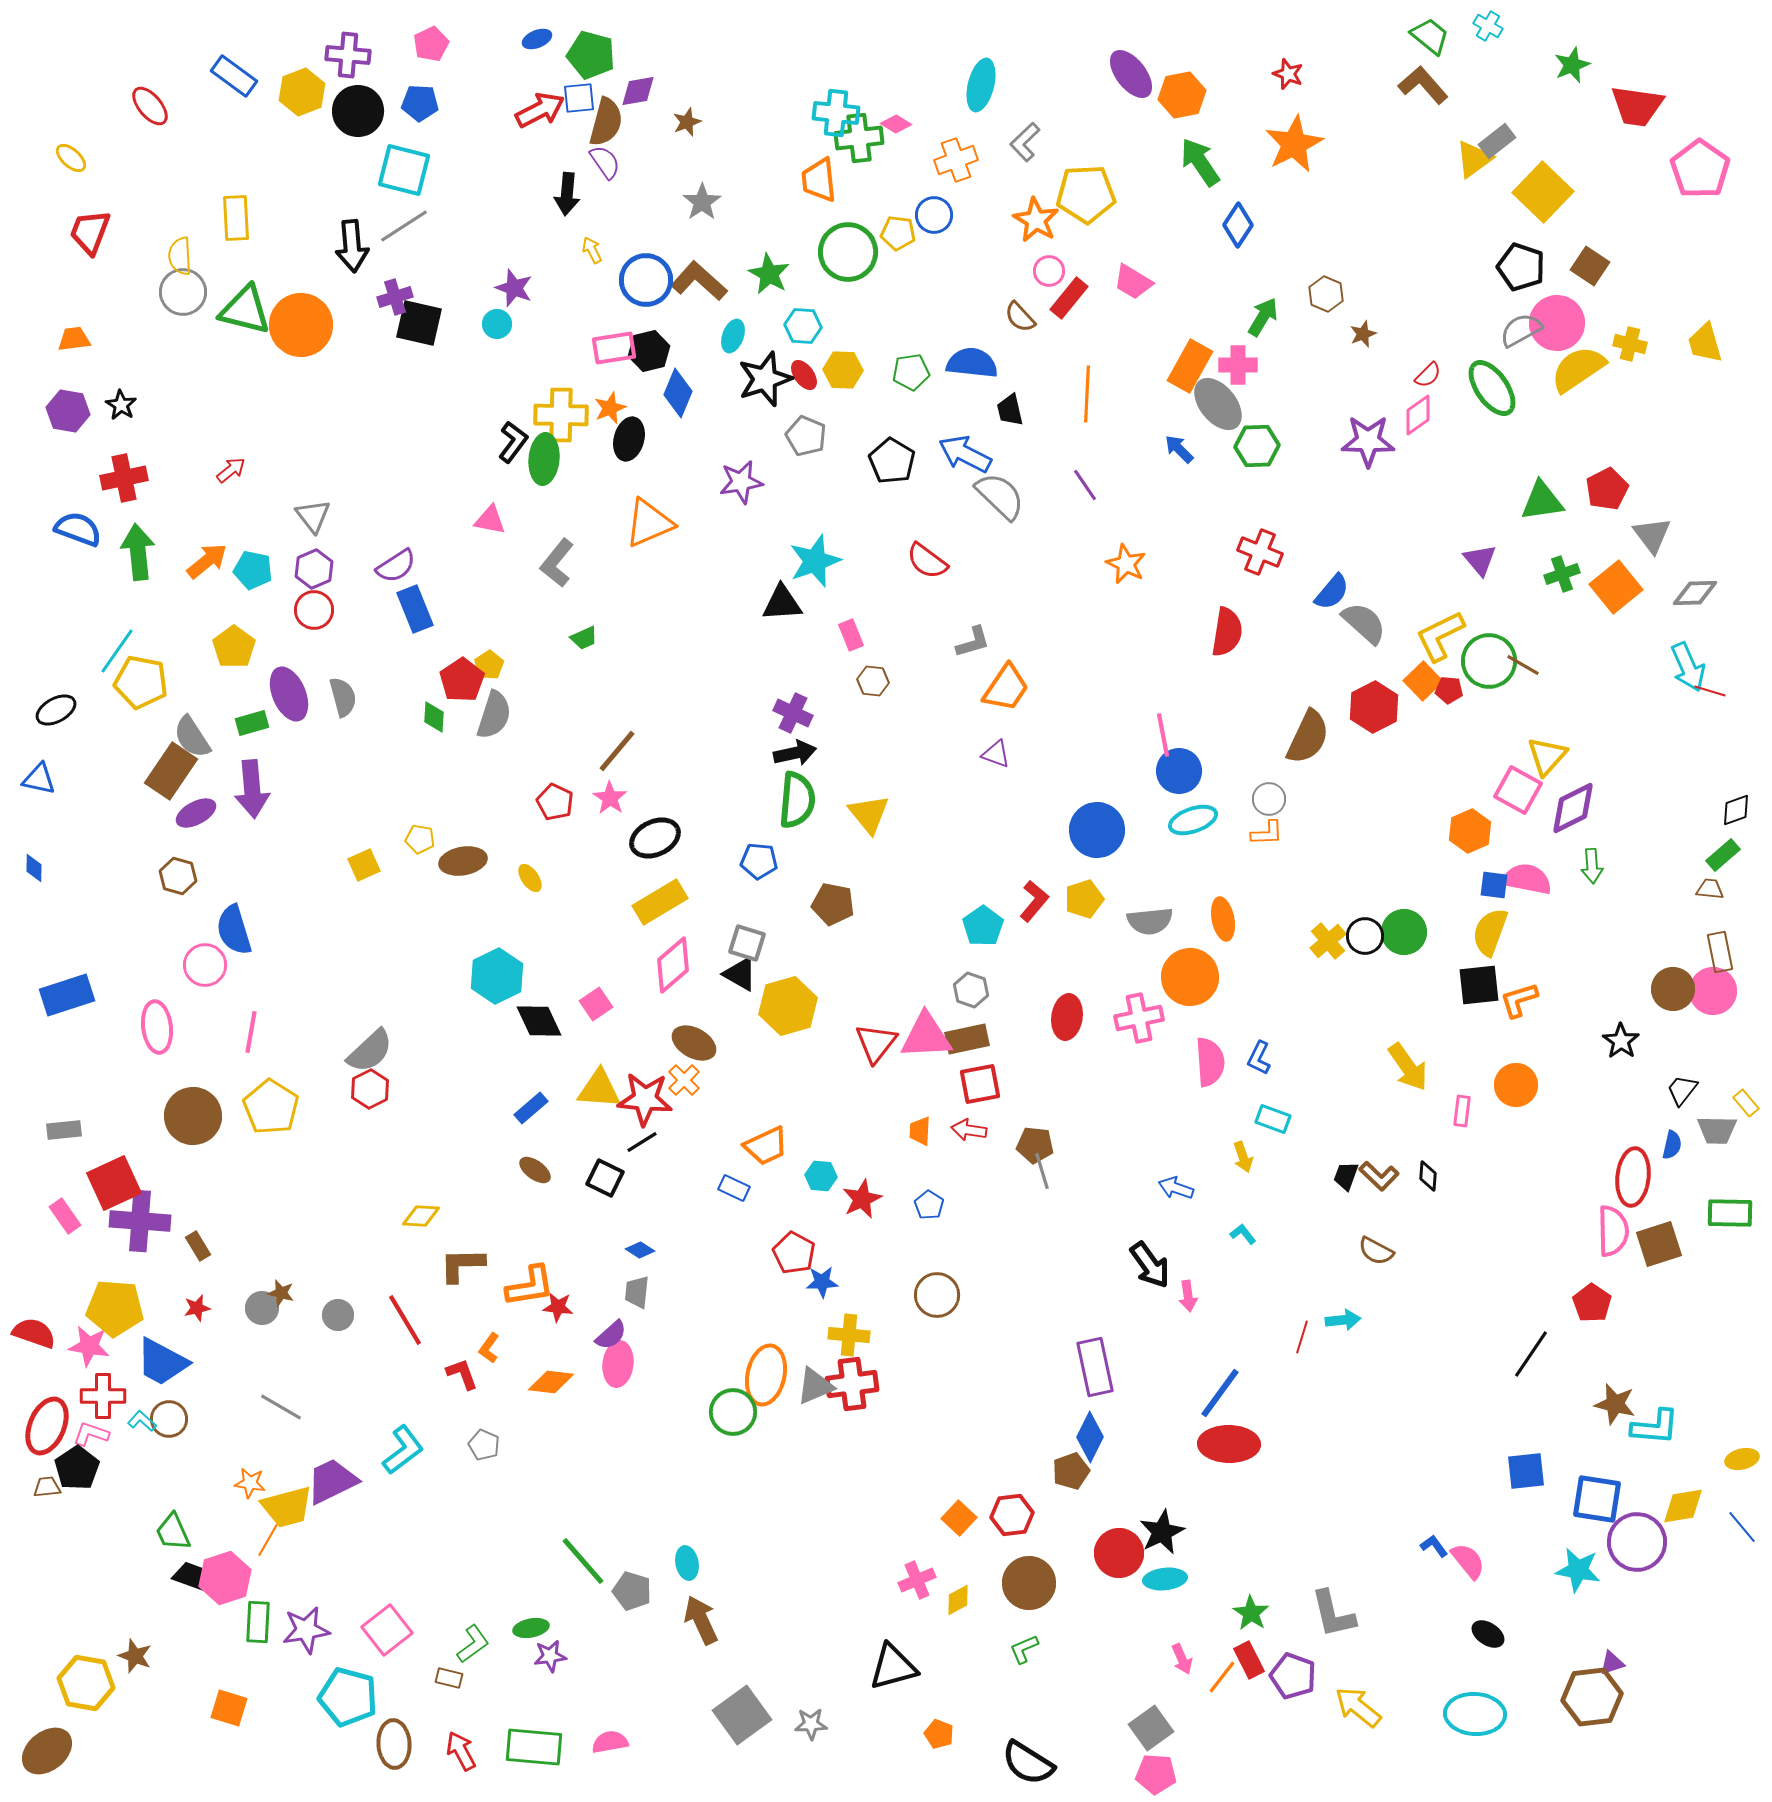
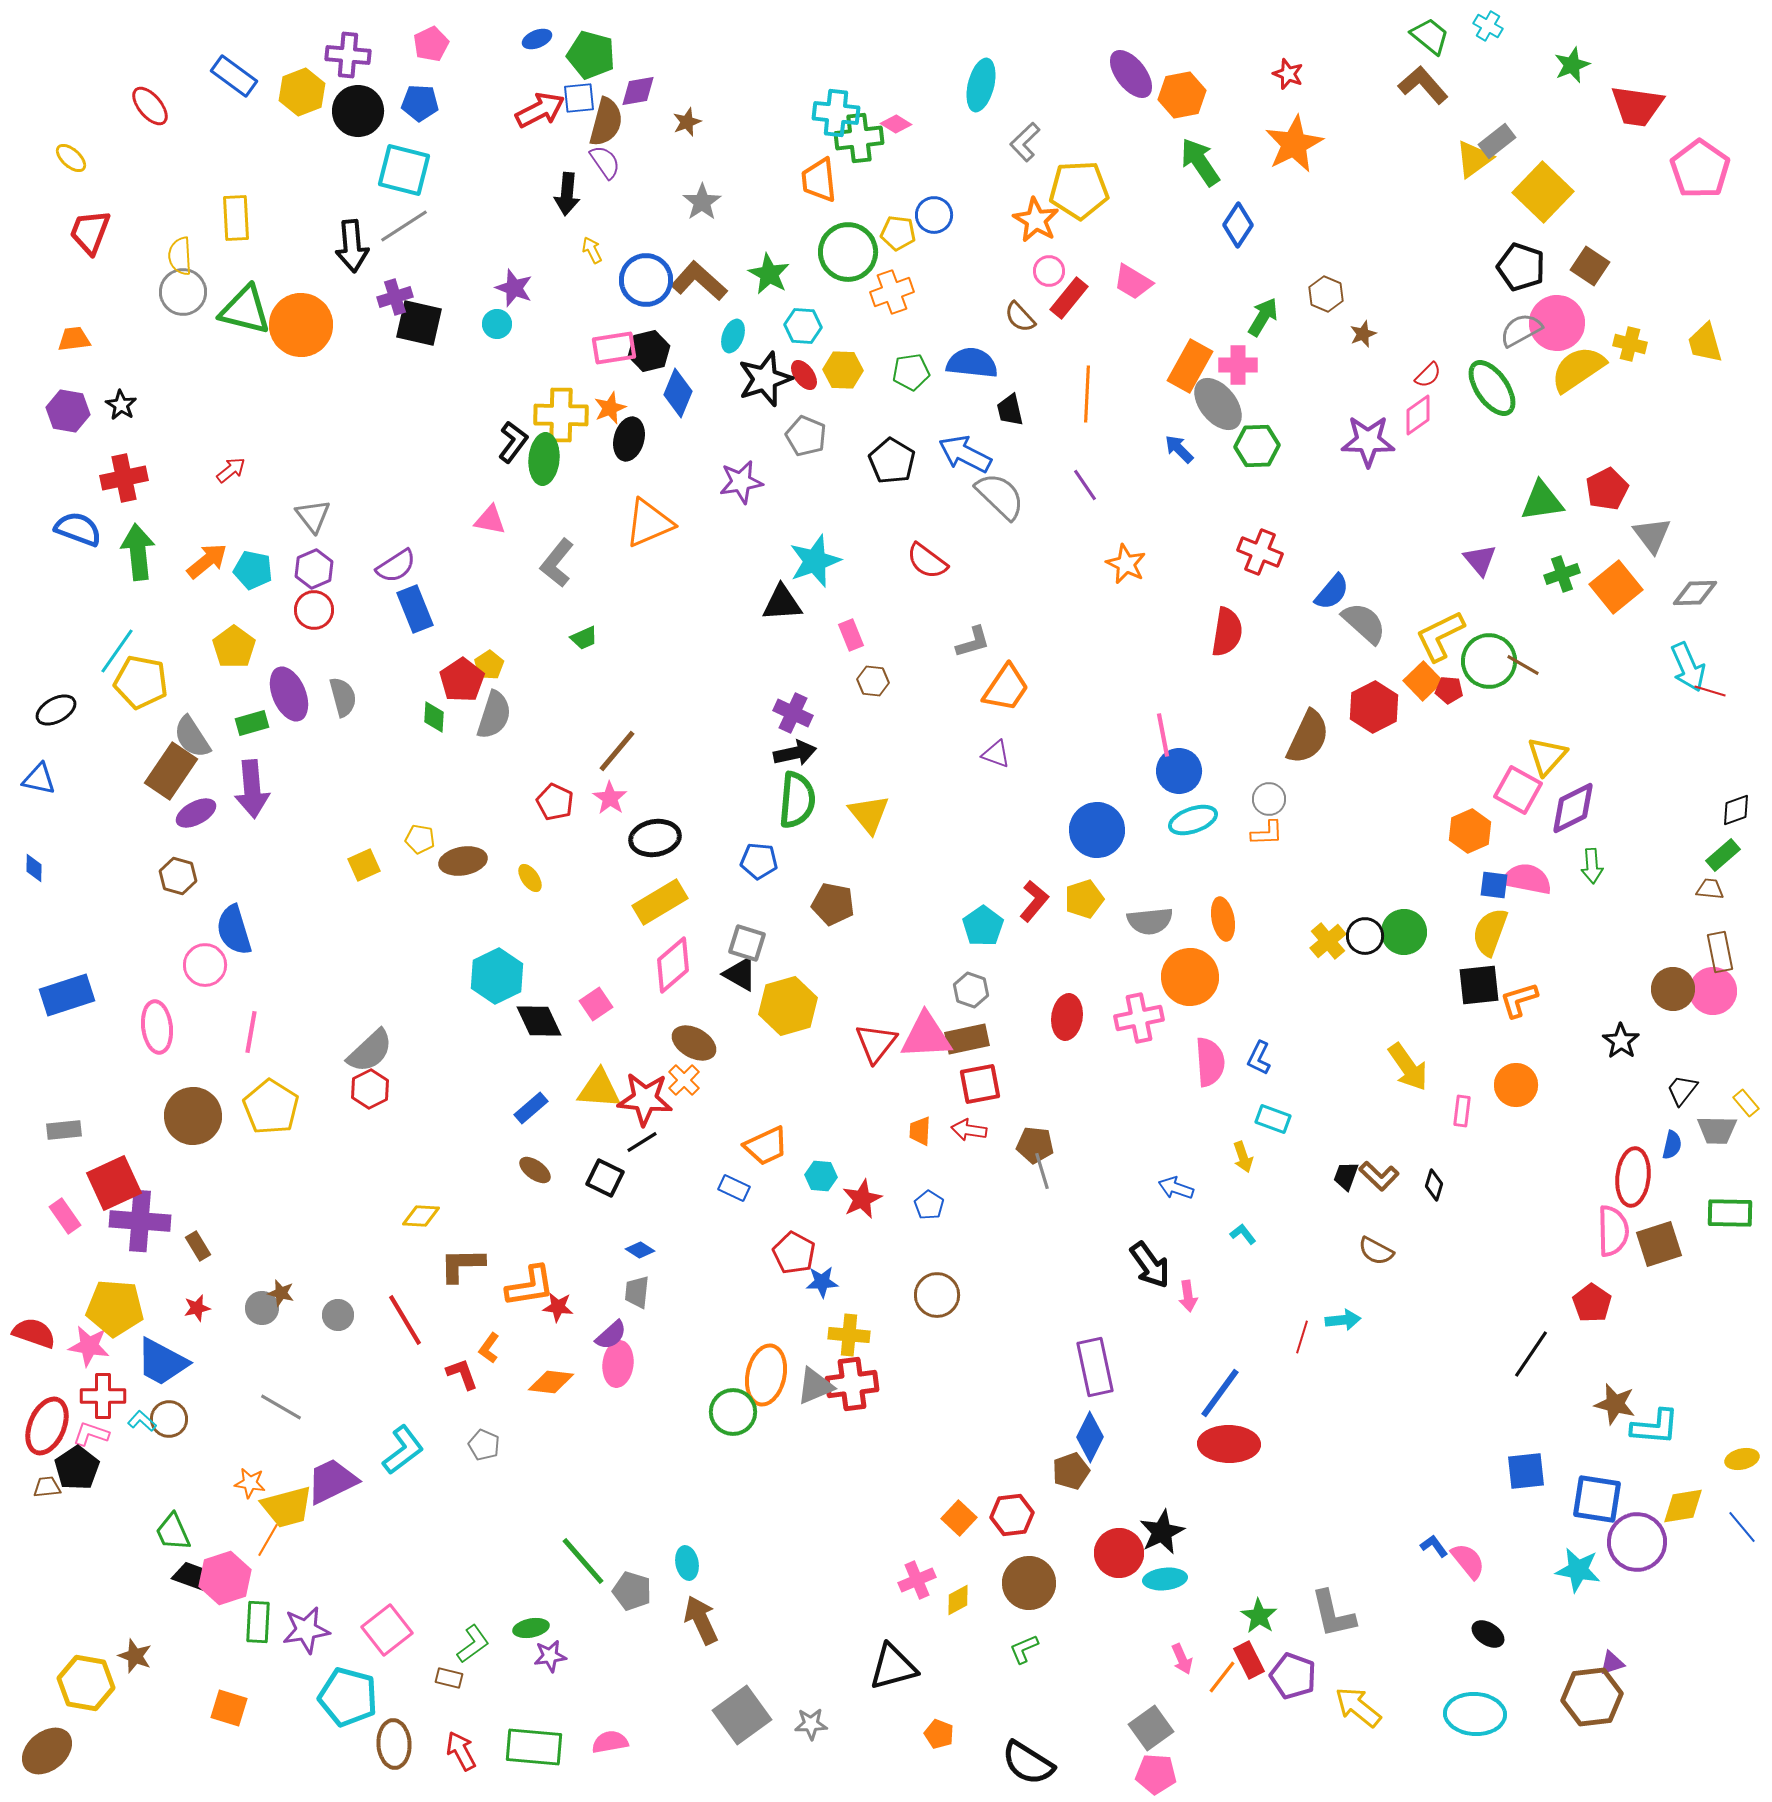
orange cross at (956, 160): moved 64 px left, 132 px down
yellow pentagon at (1086, 194): moved 7 px left, 4 px up
black ellipse at (655, 838): rotated 15 degrees clockwise
black diamond at (1428, 1176): moved 6 px right, 9 px down; rotated 12 degrees clockwise
green star at (1251, 1613): moved 8 px right, 3 px down
